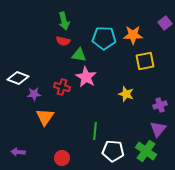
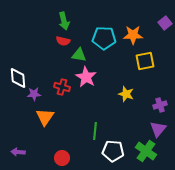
white diamond: rotated 65 degrees clockwise
